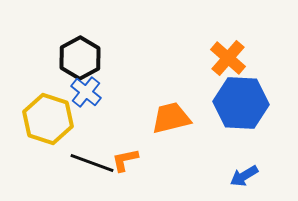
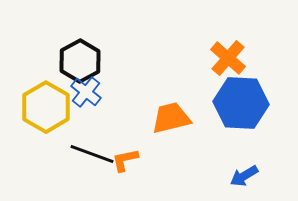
black hexagon: moved 3 px down
yellow hexagon: moved 2 px left, 12 px up; rotated 12 degrees clockwise
black line: moved 9 px up
